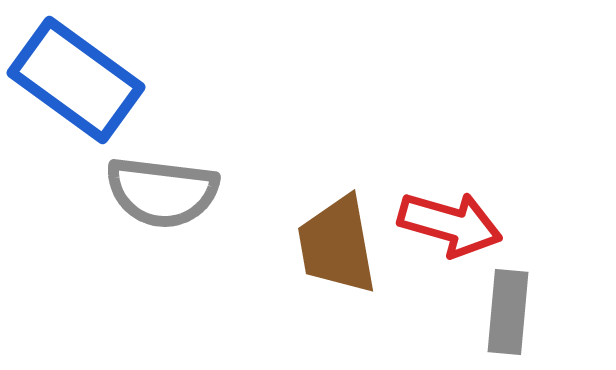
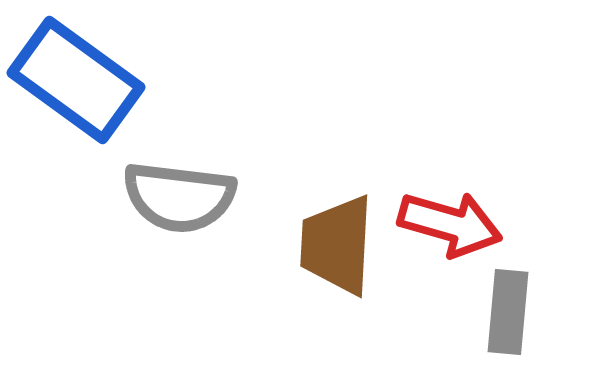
gray semicircle: moved 17 px right, 5 px down
brown trapezoid: rotated 13 degrees clockwise
